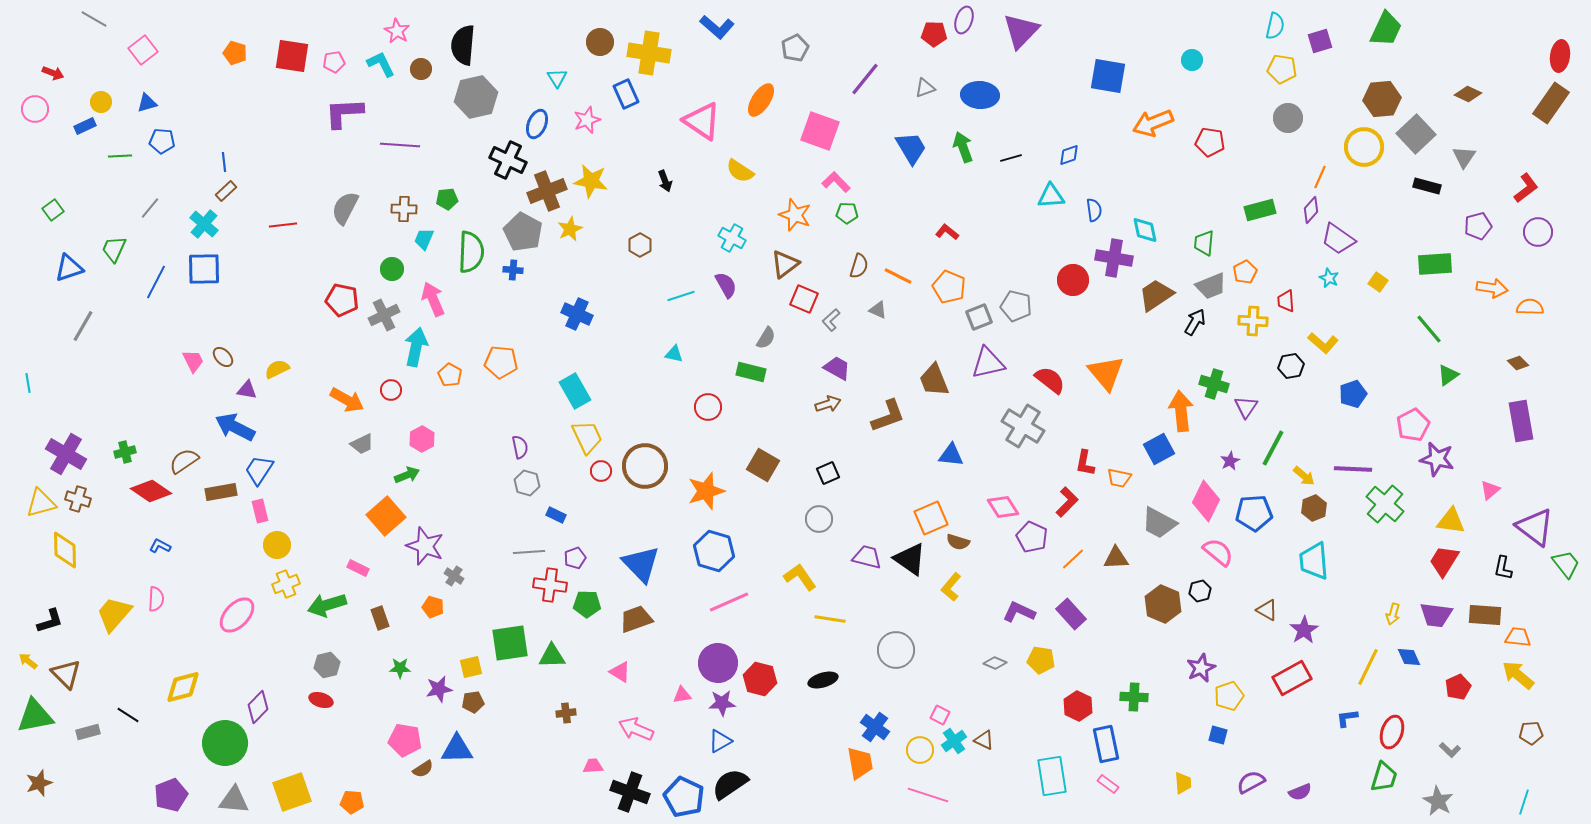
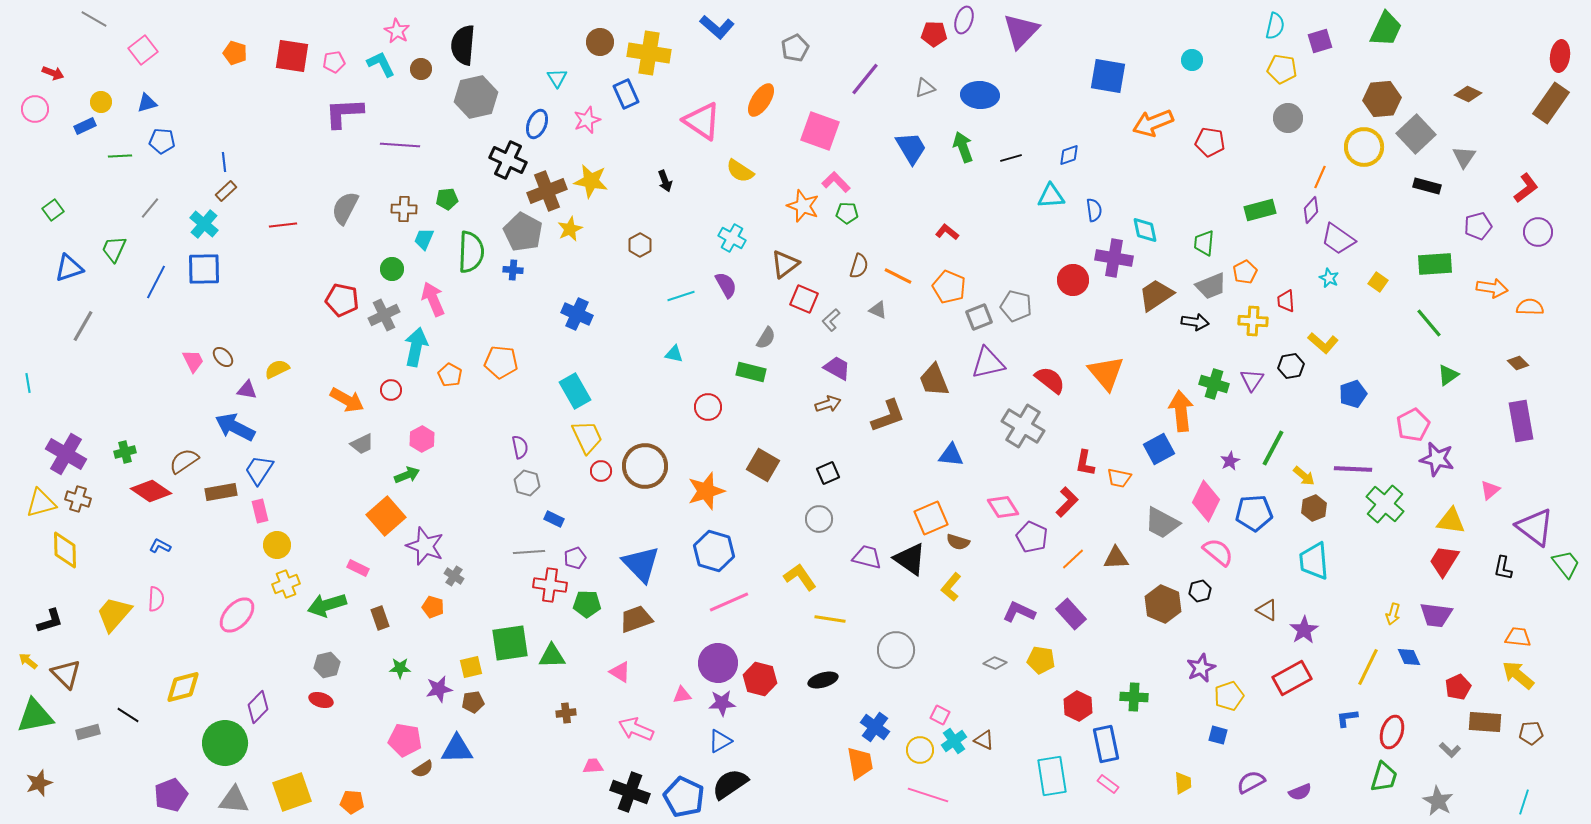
orange star at (795, 215): moved 8 px right, 9 px up
black arrow at (1195, 322): rotated 68 degrees clockwise
green line at (1429, 329): moved 6 px up
purple triangle at (1246, 407): moved 6 px right, 27 px up
blue rectangle at (556, 515): moved 2 px left, 4 px down
gray trapezoid at (1159, 523): moved 3 px right
brown rectangle at (1485, 615): moved 107 px down
